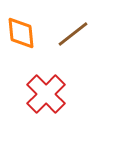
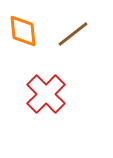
orange diamond: moved 2 px right, 2 px up
